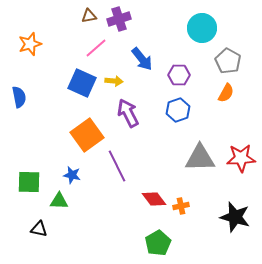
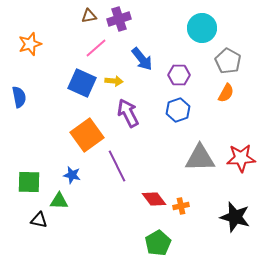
black triangle: moved 9 px up
